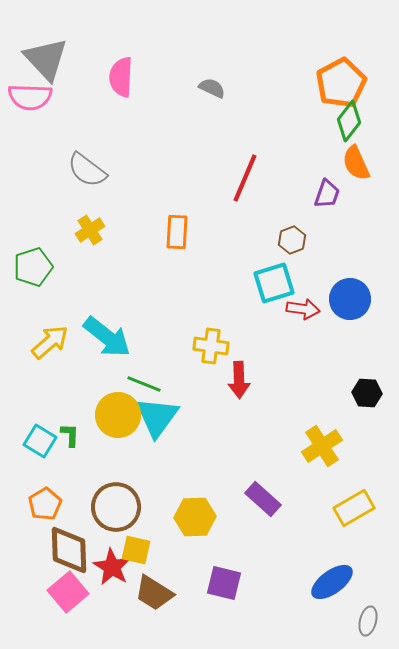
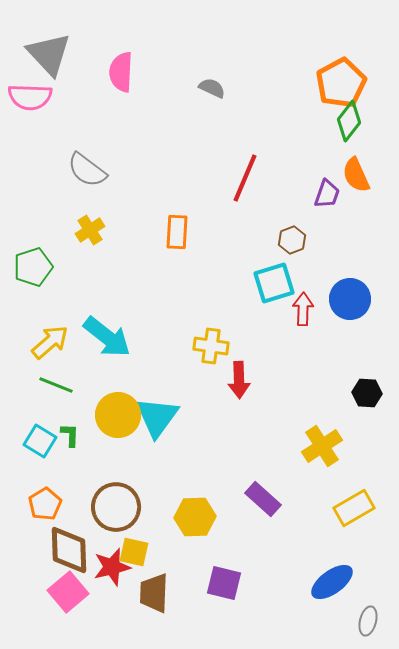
gray triangle at (46, 59): moved 3 px right, 5 px up
pink semicircle at (121, 77): moved 5 px up
orange semicircle at (356, 163): moved 12 px down
red arrow at (303, 309): rotated 96 degrees counterclockwise
green line at (144, 384): moved 88 px left, 1 px down
yellow square at (136, 550): moved 2 px left, 2 px down
red star at (112, 567): rotated 27 degrees clockwise
brown trapezoid at (154, 593): rotated 60 degrees clockwise
